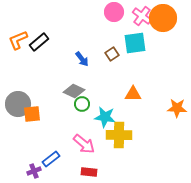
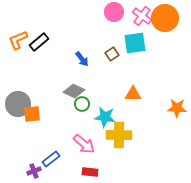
orange circle: moved 2 px right
red rectangle: moved 1 px right
